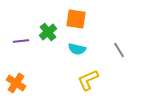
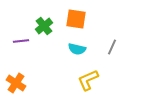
green cross: moved 4 px left, 6 px up
gray line: moved 7 px left, 3 px up; rotated 56 degrees clockwise
